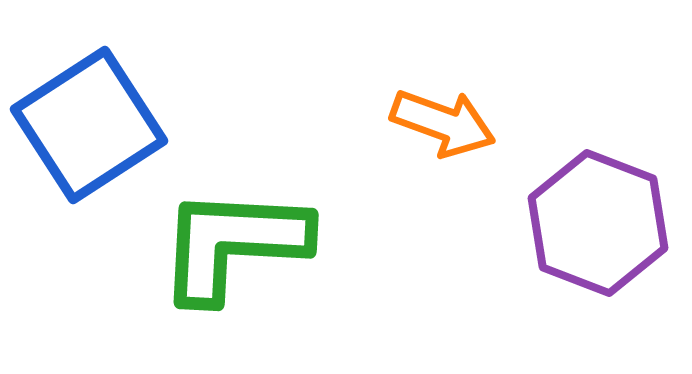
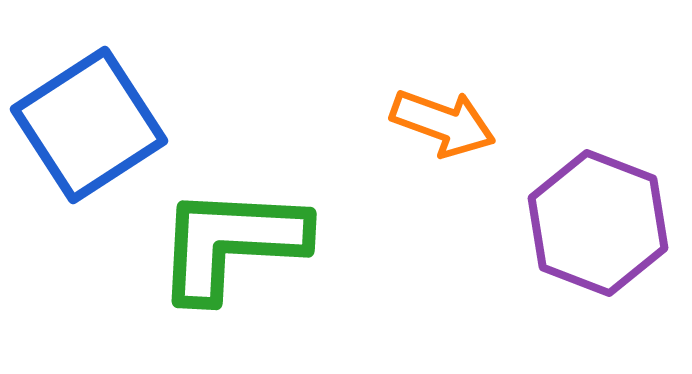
green L-shape: moved 2 px left, 1 px up
